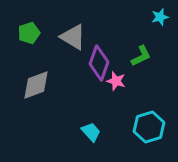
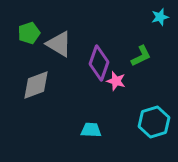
gray triangle: moved 14 px left, 7 px down
cyan hexagon: moved 5 px right, 5 px up
cyan trapezoid: moved 2 px up; rotated 45 degrees counterclockwise
